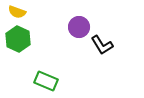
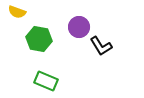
green hexagon: moved 21 px right; rotated 15 degrees counterclockwise
black L-shape: moved 1 px left, 1 px down
